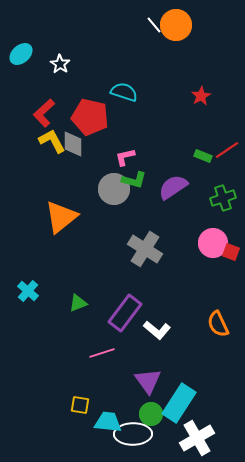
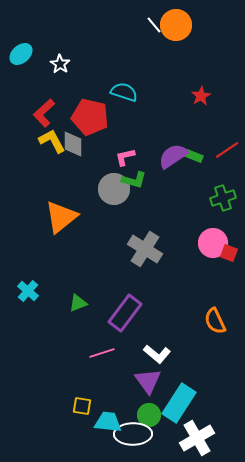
green rectangle: moved 9 px left
purple semicircle: moved 31 px up
red square: moved 2 px left, 1 px down
orange semicircle: moved 3 px left, 3 px up
white L-shape: moved 24 px down
yellow square: moved 2 px right, 1 px down
green circle: moved 2 px left, 1 px down
